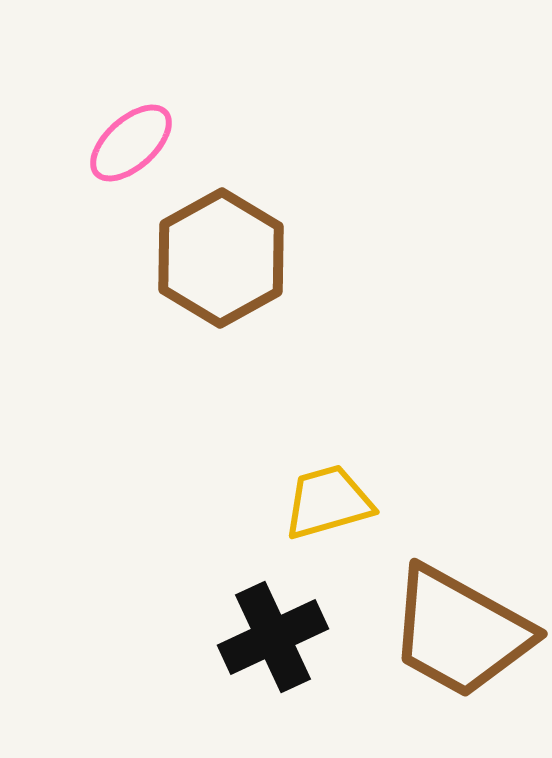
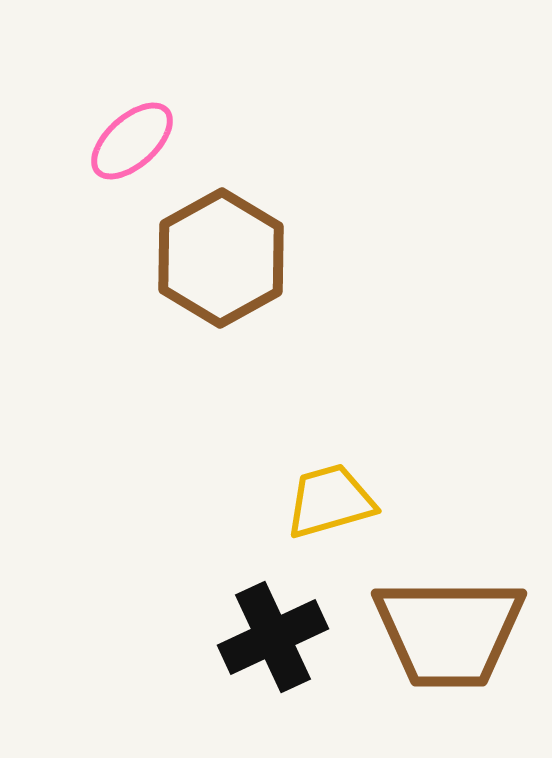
pink ellipse: moved 1 px right, 2 px up
yellow trapezoid: moved 2 px right, 1 px up
brown trapezoid: moved 11 px left; rotated 29 degrees counterclockwise
